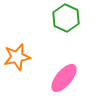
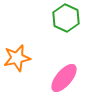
orange star: moved 1 px down
